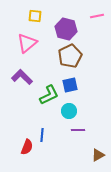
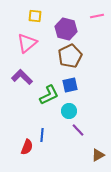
purple line: rotated 48 degrees clockwise
